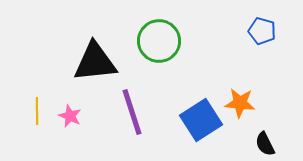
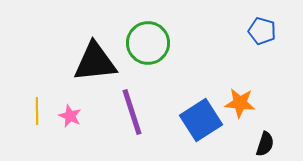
green circle: moved 11 px left, 2 px down
black semicircle: rotated 135 degrees counterclockwise
